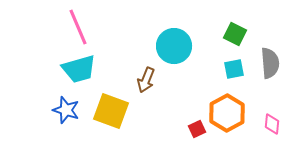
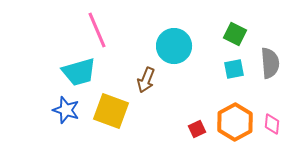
pink line: moved 19 px right, 3 px down
cyan trapezoid: moved 3 px down
orange hexagon: moved 8 px right, 9 px down
